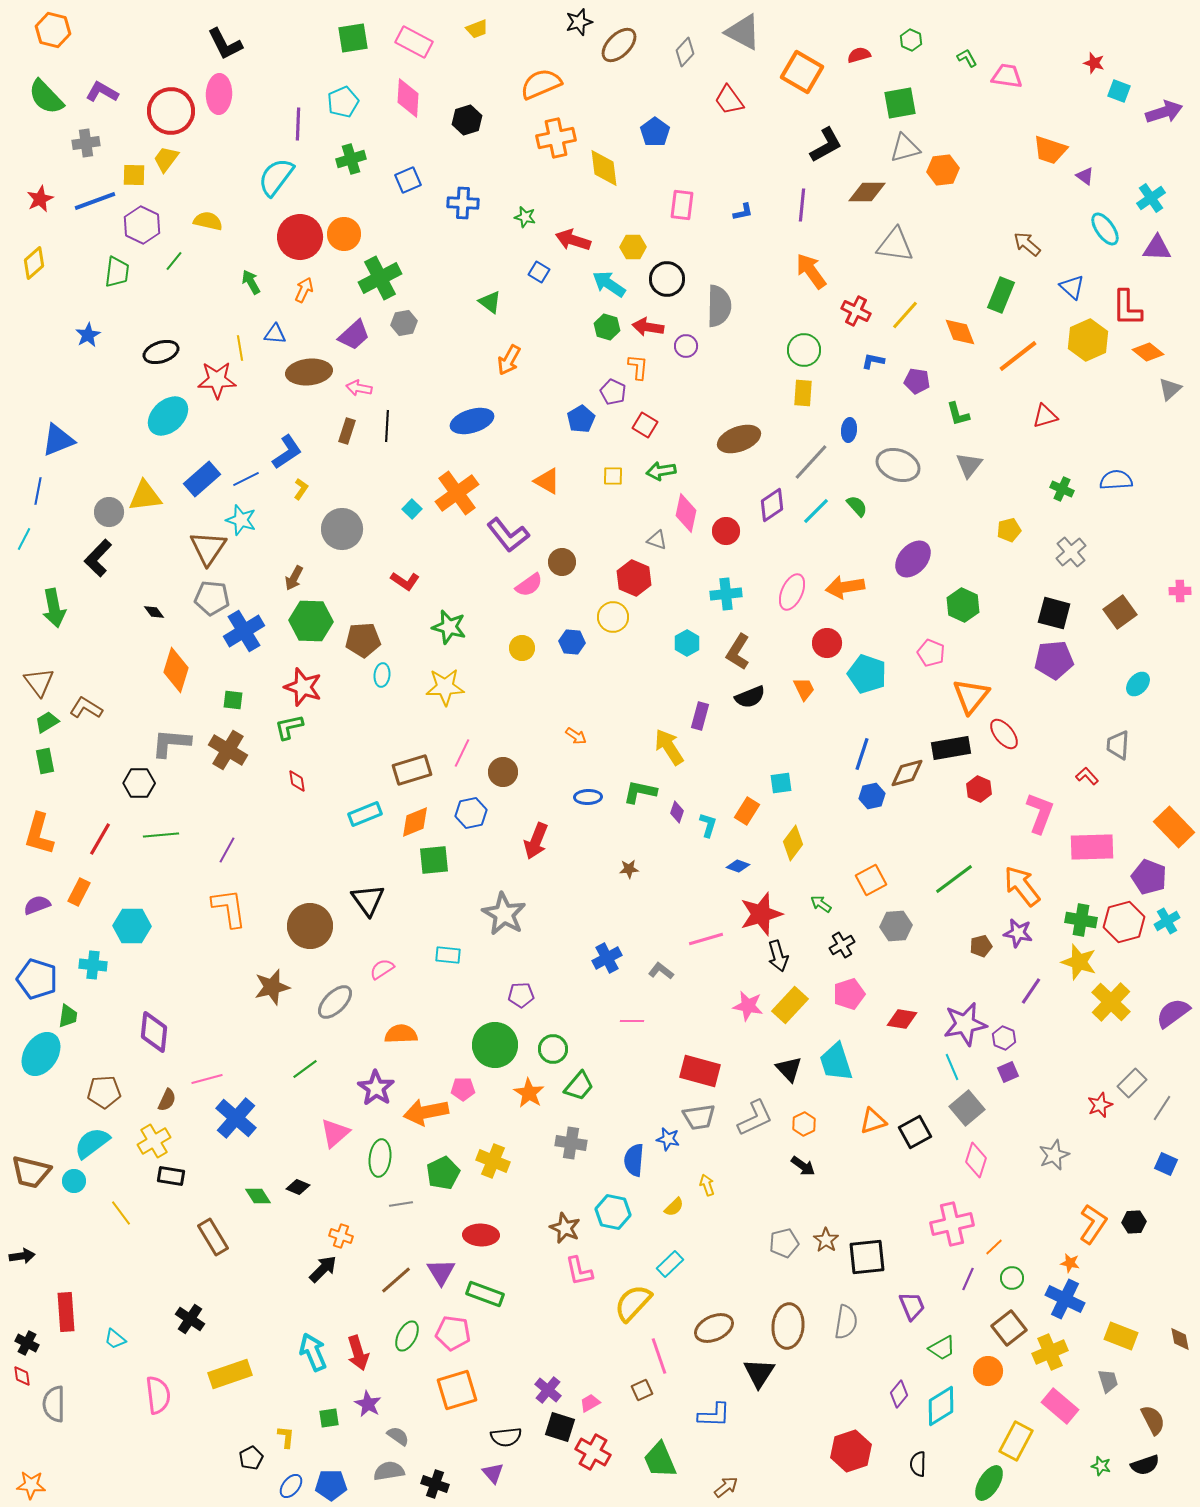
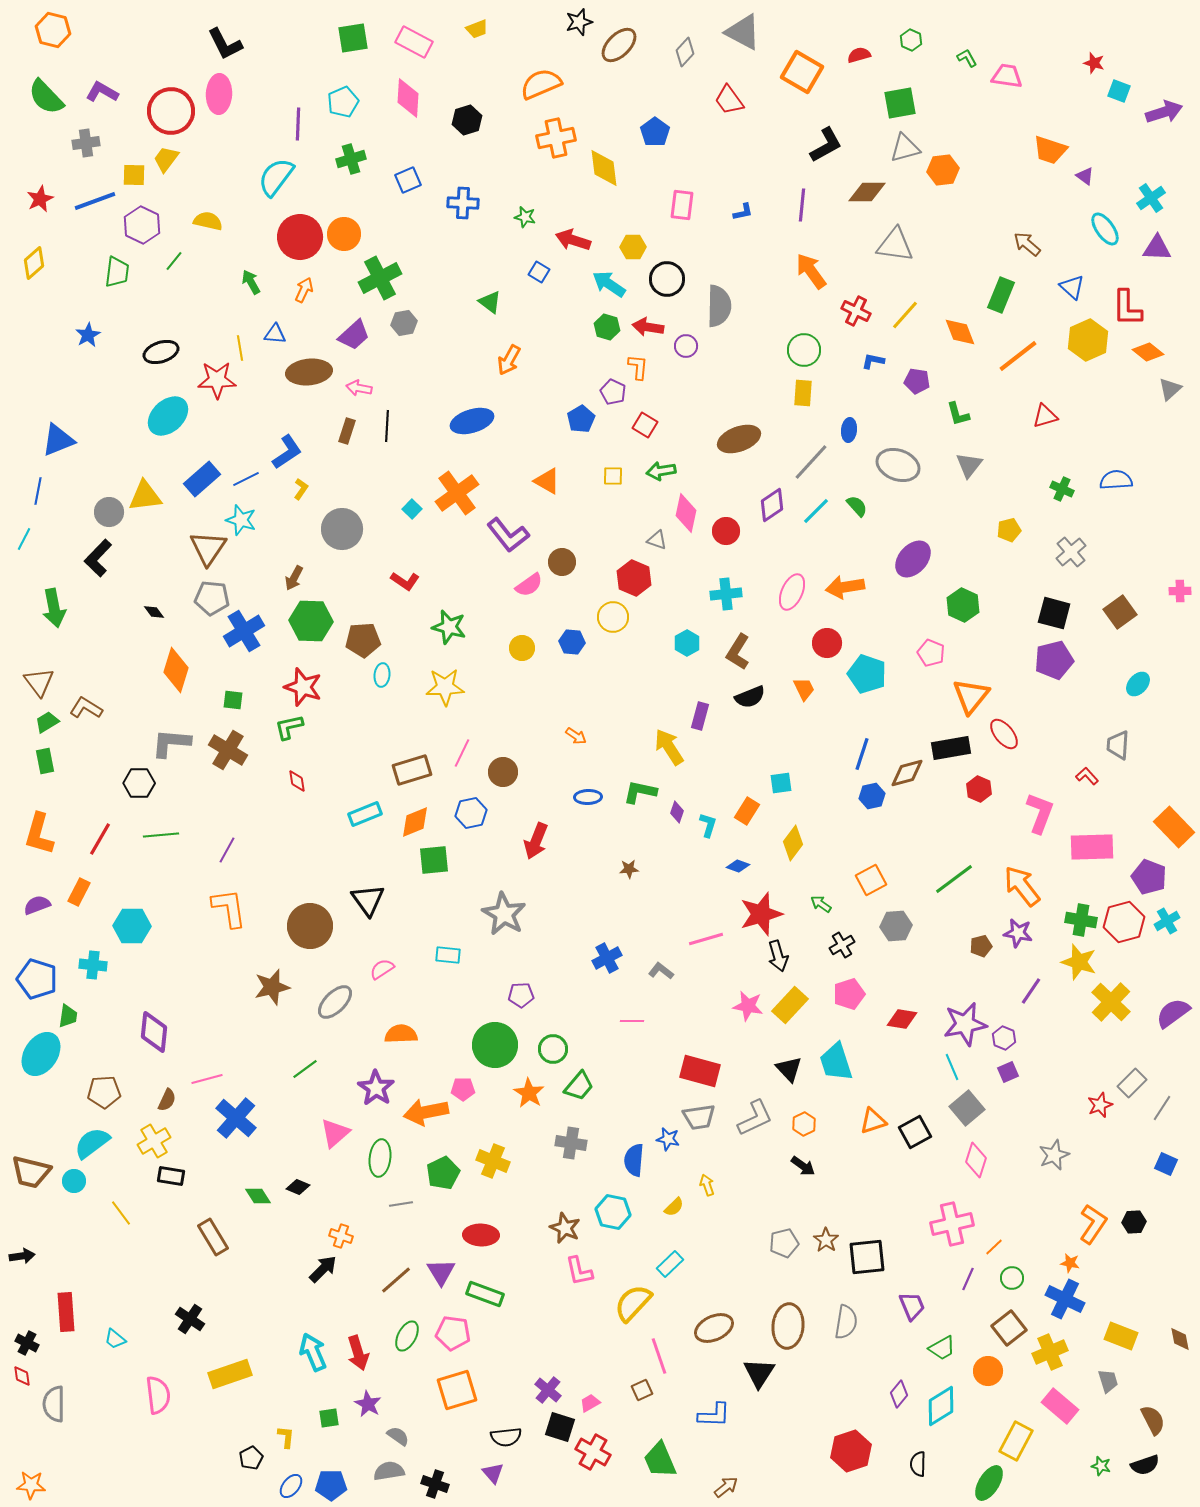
purple pentagon at (1054, 660): rotated 9 degrees counterclockwise
